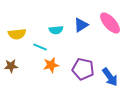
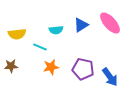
orange star: moved 2 px down
